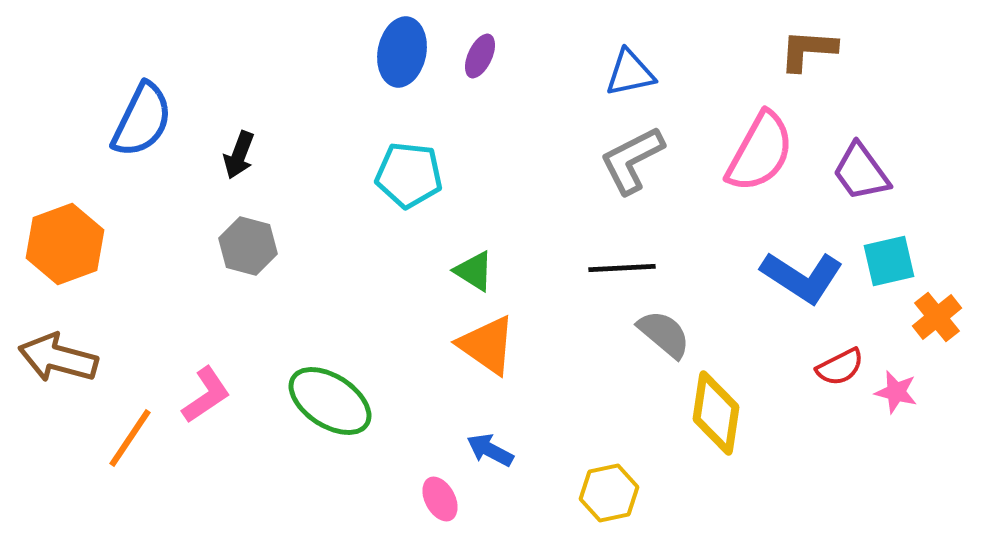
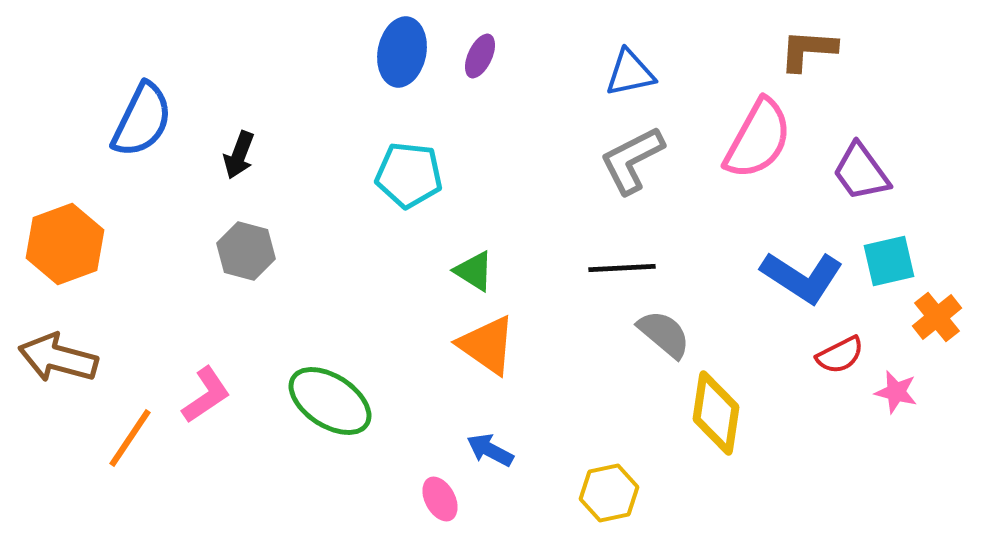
pink semicircle: moved 2 px left, 13 px up
gray hexagon: moved 2 px left, 5 px down
red semicircle: moved 12 px up
